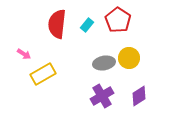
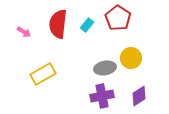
red pentagon: moved 2 px up
red semicircle: moved 1 px right
pink arrow: moved 22 px up
yellow circle: moved 2 px right
gray ellipse: moved 1 px right, 5 px down
purple cross: rotated 20 degrees clockwise
